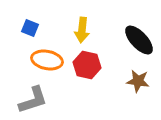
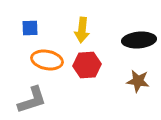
blue square: rotated 24 degrees counterclockwise
black ellipse: rotated 52 degrees counterclockwise
red hexagon: rotated 16 degrees counterclockwise
gray L-shape: moved 1 px left
